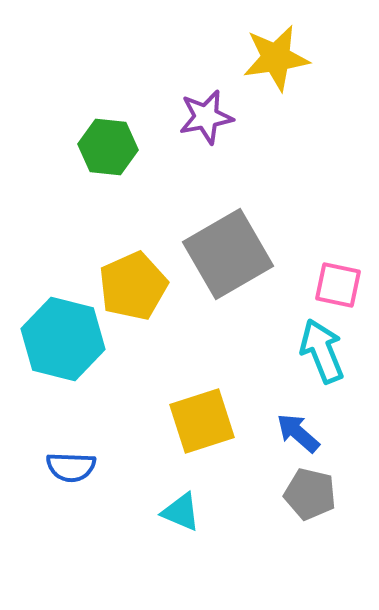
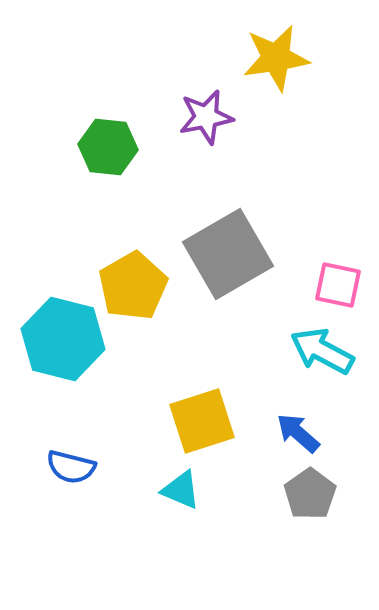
yellow pentagon: rotated 6 degrees counterclockwise
cyan arrow: rotated 40 degrees counterclockwise
blue semicircle: rotated 12 degrees clockwise
gray pentagon: rotated 24 degrees clockwise
cyan triangle: moved 22 px up
